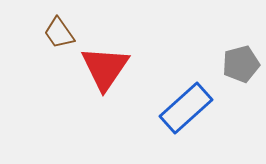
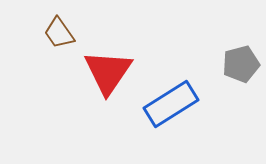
red triangle: moved 3 px right, 4 px down
blue rectangle: moved 15 px left, 4 px up; rotated 10 degrees clockwise
